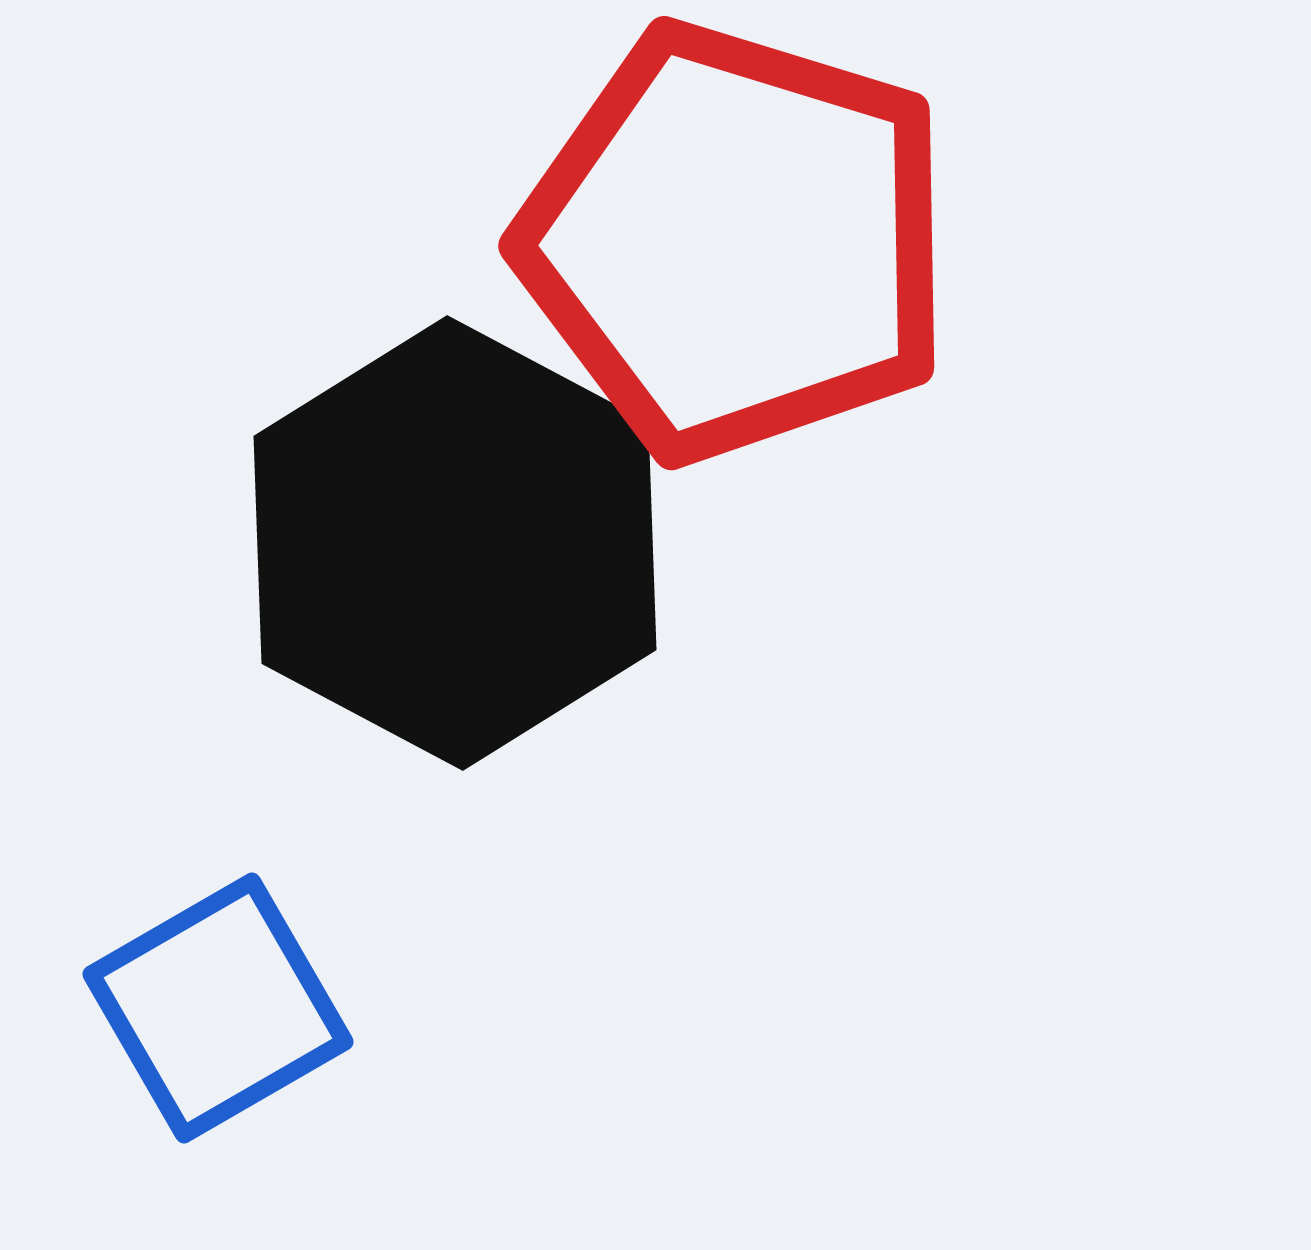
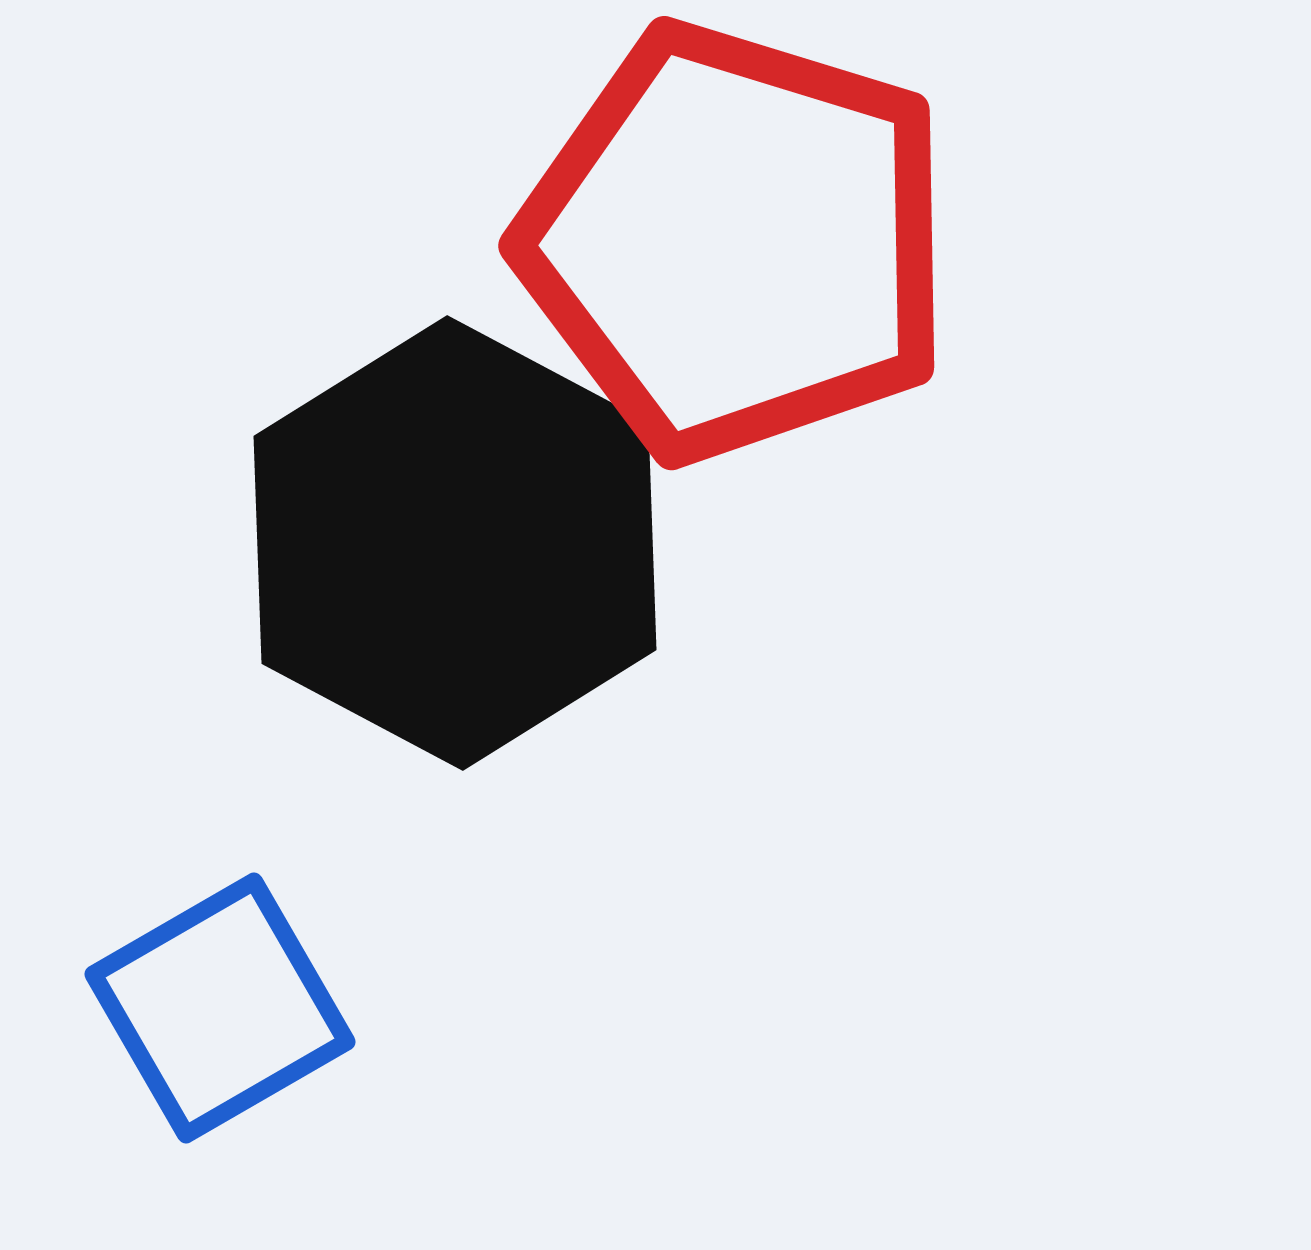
blue square: moved 2 px right
